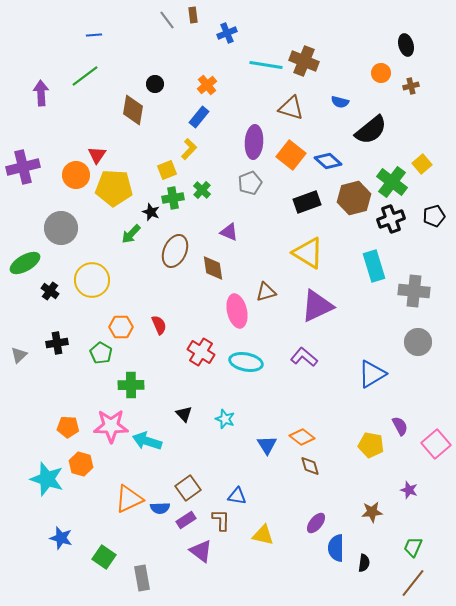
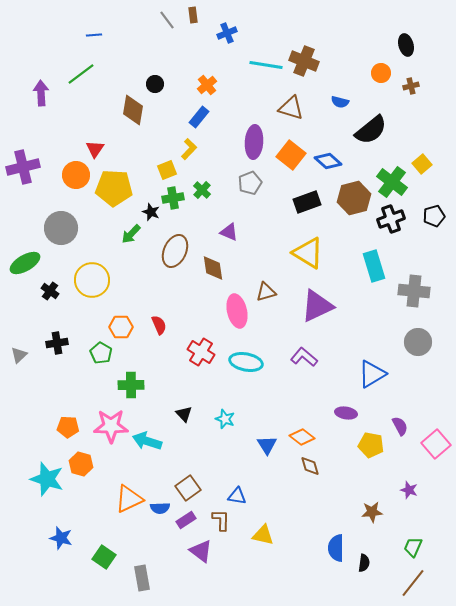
green line at (85, 76): moved 4 px left, 2 px up
red triangle at (97, 155): moved 2 px left, 6 px up
purple ellipse at (316, 523): moved 30 px right, 110 px up; rotated 60 degrees clockwise
